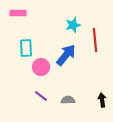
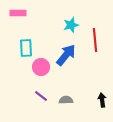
cyan star: moved 2 px left
gray semicircle: moved 2 px left
